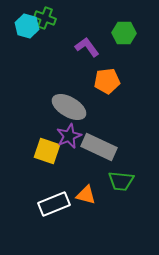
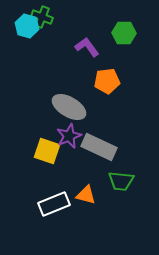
green cross: moved 3 px left, 1 px up
